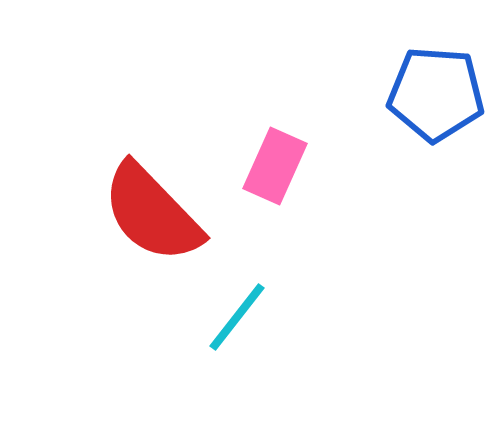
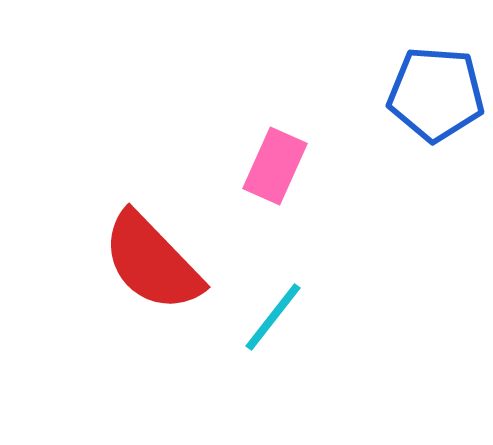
red semicircle: moved 49 px down
cyan line: moved 36 px right
